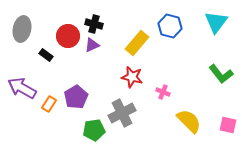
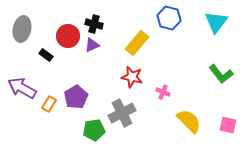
blue hexagon: moved 1 px left, 8 px up
